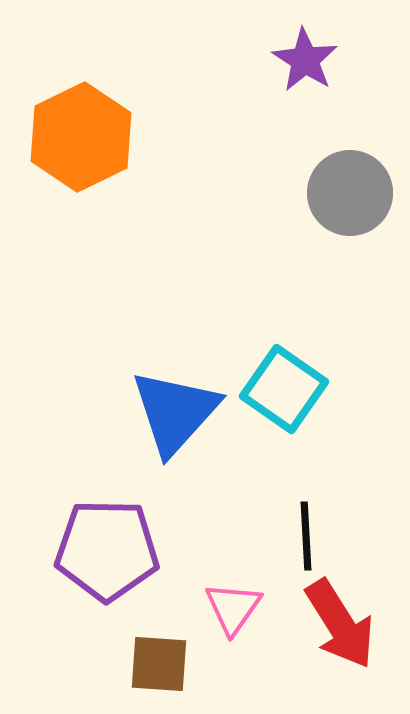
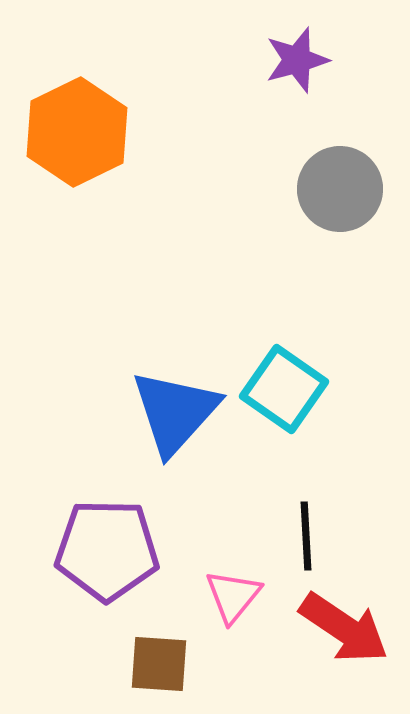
purple star: moved 8 px left; rotated 24 degrees clockwise
orange hexagon: moved 4 px left, 5 px up
gray circle: moved 10 px left, 4 px up
pink triangle: moved 12 px up; rotated 4 degrees clockwise
red arrow: moved 4 px right, 4 px down; rotated 24 degrees counterclockwise
